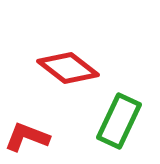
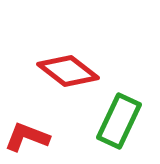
red diamond: moved 3 px down
